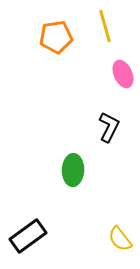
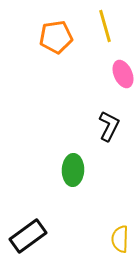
black L-shape: moved 1 px up
yellow semicircle: rotated 40 degrees clockwise
